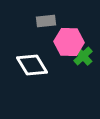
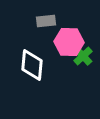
white diamond: rotated 36 degrees clockwise
